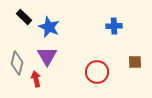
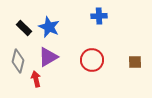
black rectangle: moved 11 px down
blue cross: moved 15 px left, 10 px up
purple triangle: moved 1 px right, 1 px down; rotated 30 degrees clockwise
gray diamond: moved 1 px right, 2 px up
red circle: moved 5 px left, 12 px up
